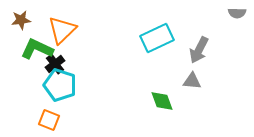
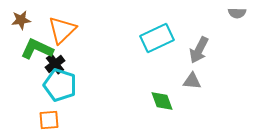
orange square: rotated 25 degrees counterclockwise
